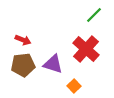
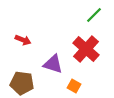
brown pentagon: moved 1 px left, 18 px down; rotated 15 degrees clockwise
orange square: rotated 16 degrees counterclockwise
